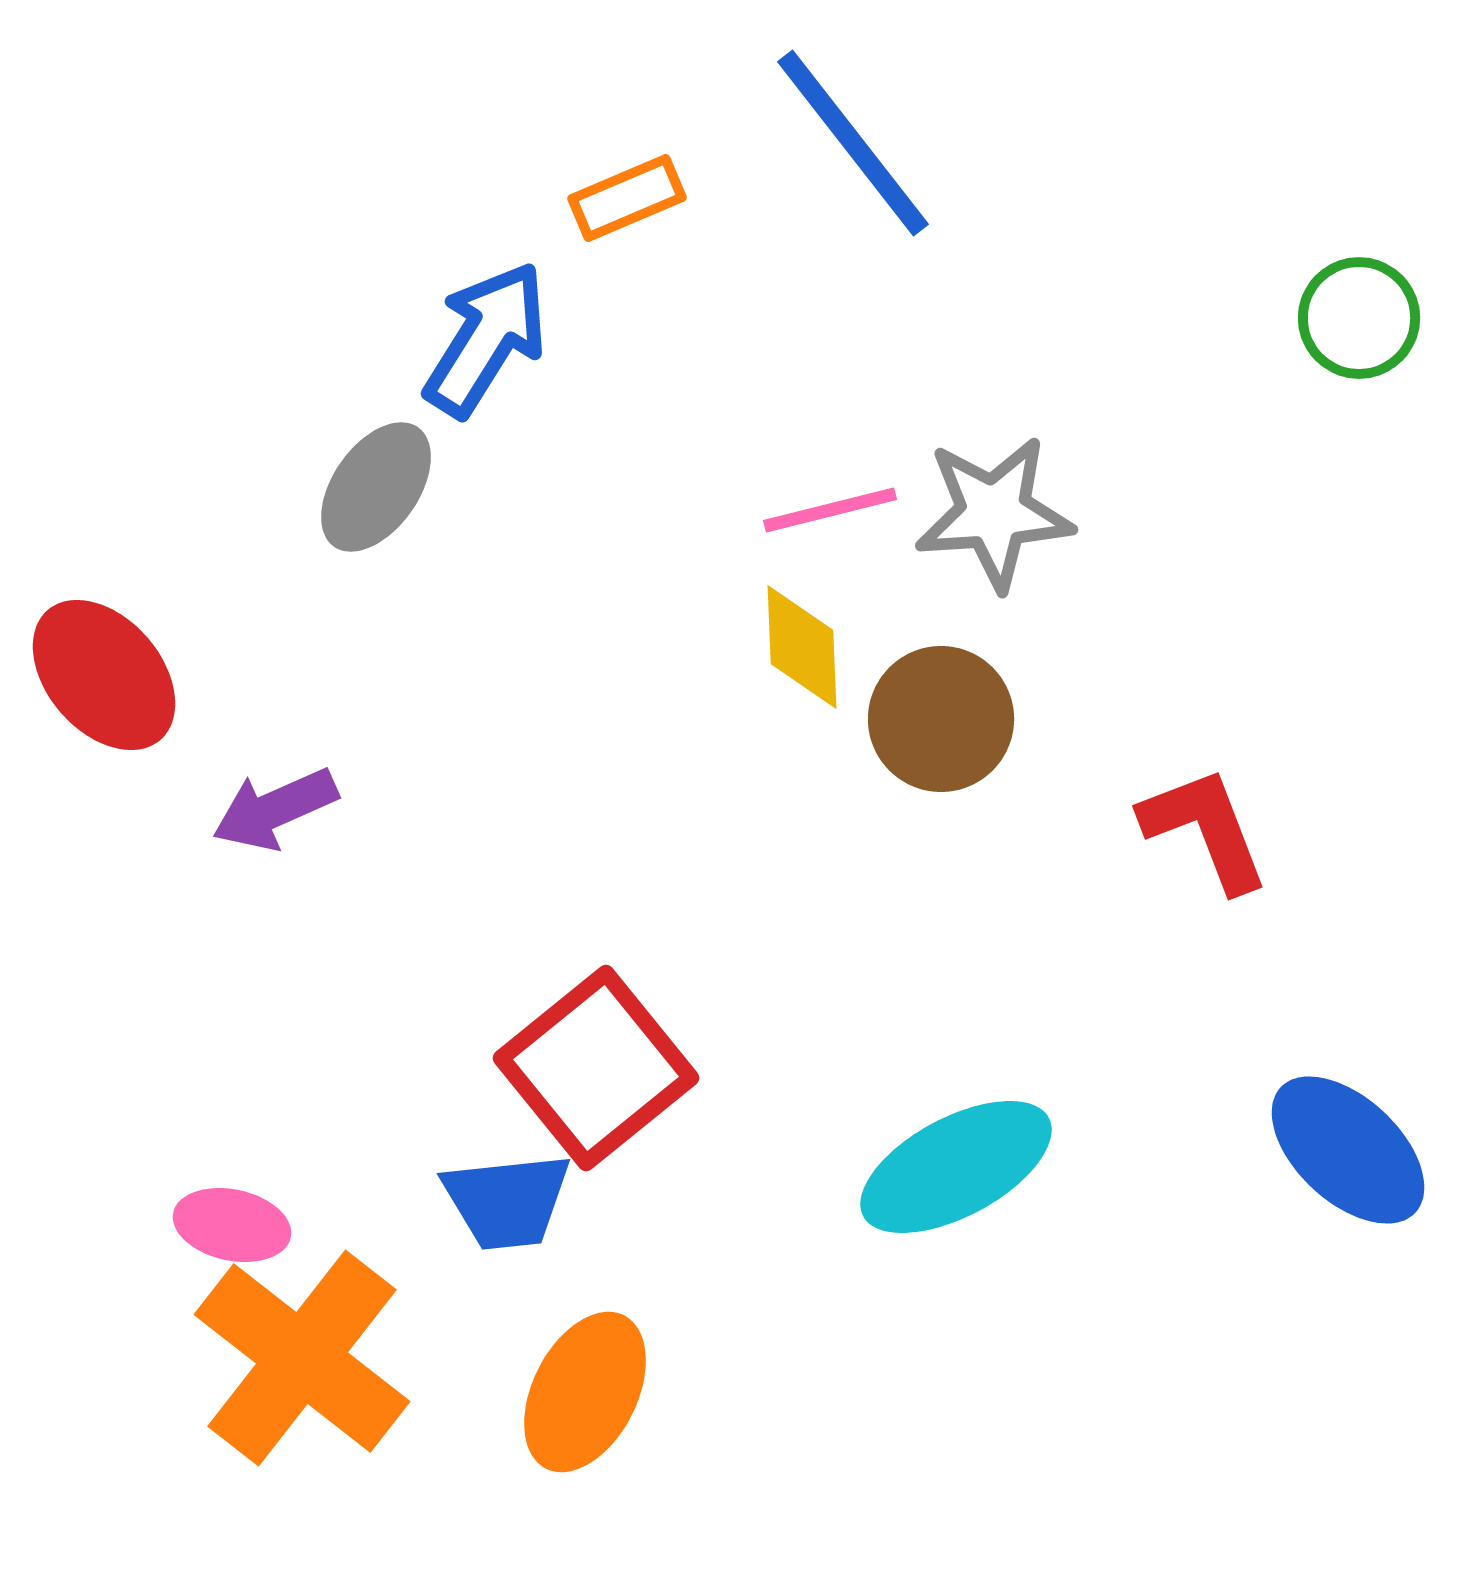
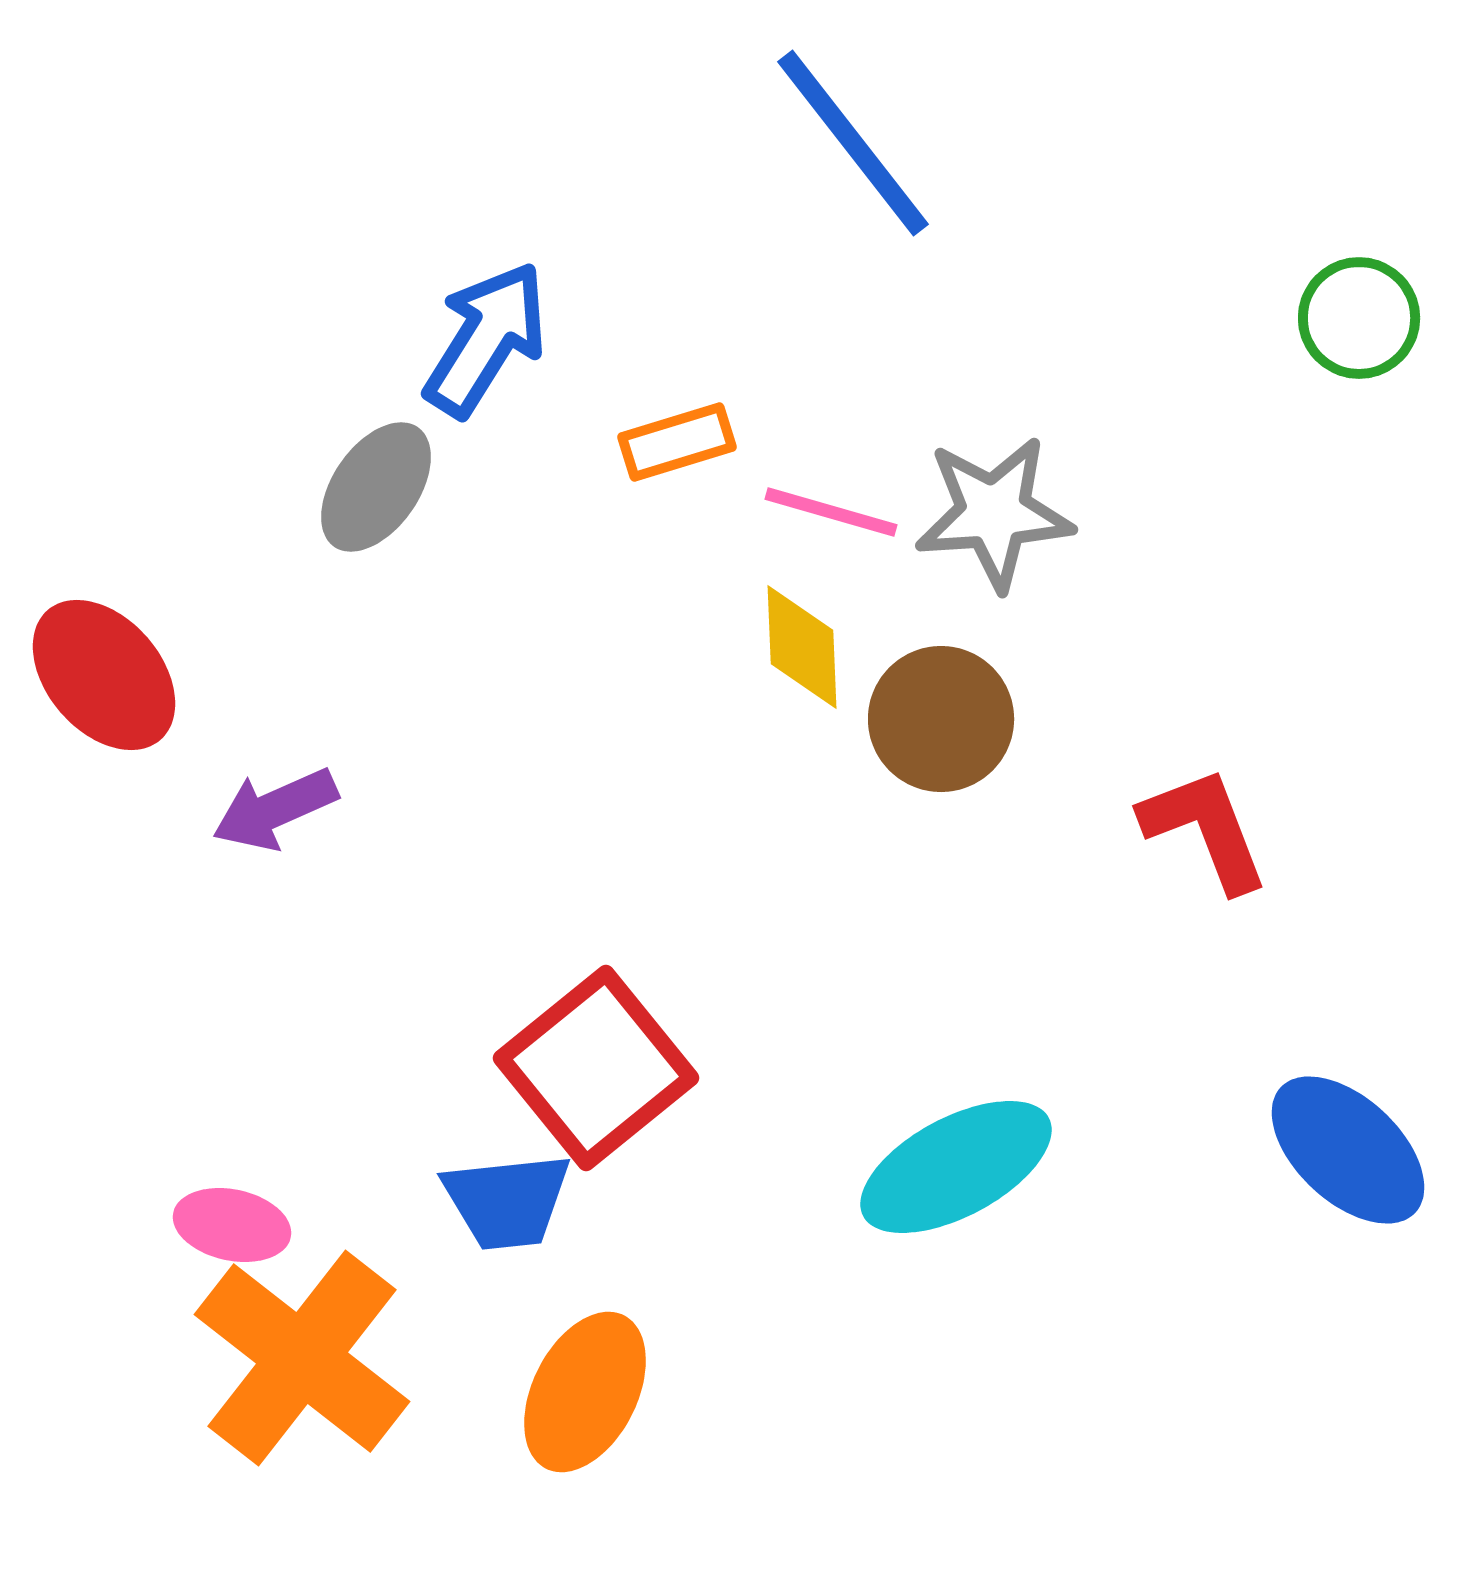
orange rectangle: moved 50 px right, 244 px down; rotated 6 degrees clockwise
pink line: moved 1 px right, 2 px down; rotated 30 degrees clockwise
